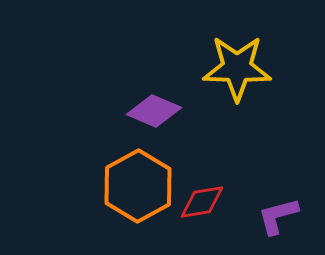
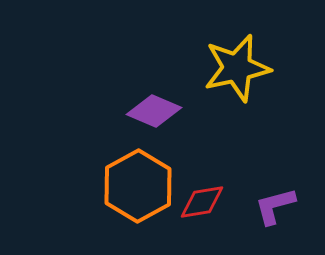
yellow star: rotated 14 degrees counterclockwise
purple L-shape: moved 3 px left, 10 px up
